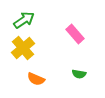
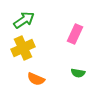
pink rectangle: rotated 66 degrees clockwise
yellow cross: rotated 15 degrees clockwise
green semicircle: moved 1 px left, 1 px up
